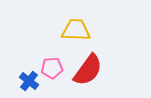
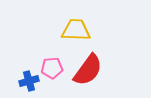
blue cross: rotated 36 degrees clockwise
